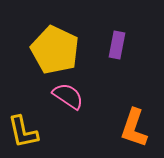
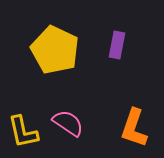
pink semicircle: moved 27 px down
